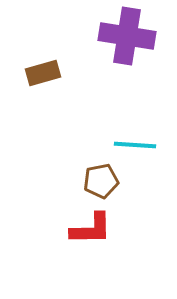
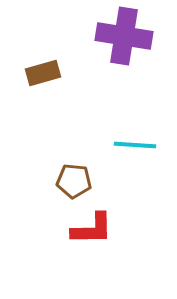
purple cross: moved 3 px left
brown pentagon: moved 27 px left; rotated 16 degrees clockwise
red L-shape: moved 1 px right
